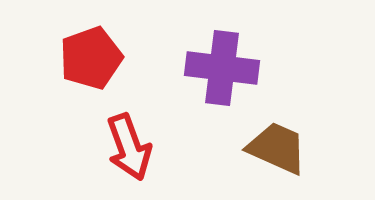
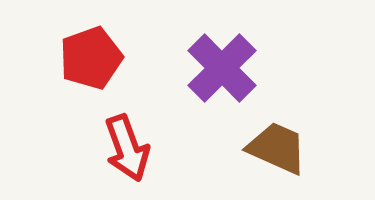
purple cross: rotated 38 degrees clockwise
red arrow: moved 2 px left, 1 px down
